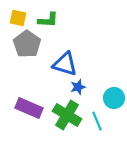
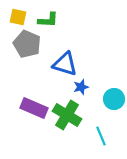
yellow square: moved 1 px up
gray pentagon: rotated 12 degrees counterclockwise
blue star: moved 3 px right
cyan circle: moved 1 px down
purple rectangle: moved 5 px right
cyan line: moved 4 px right, 15 px down
